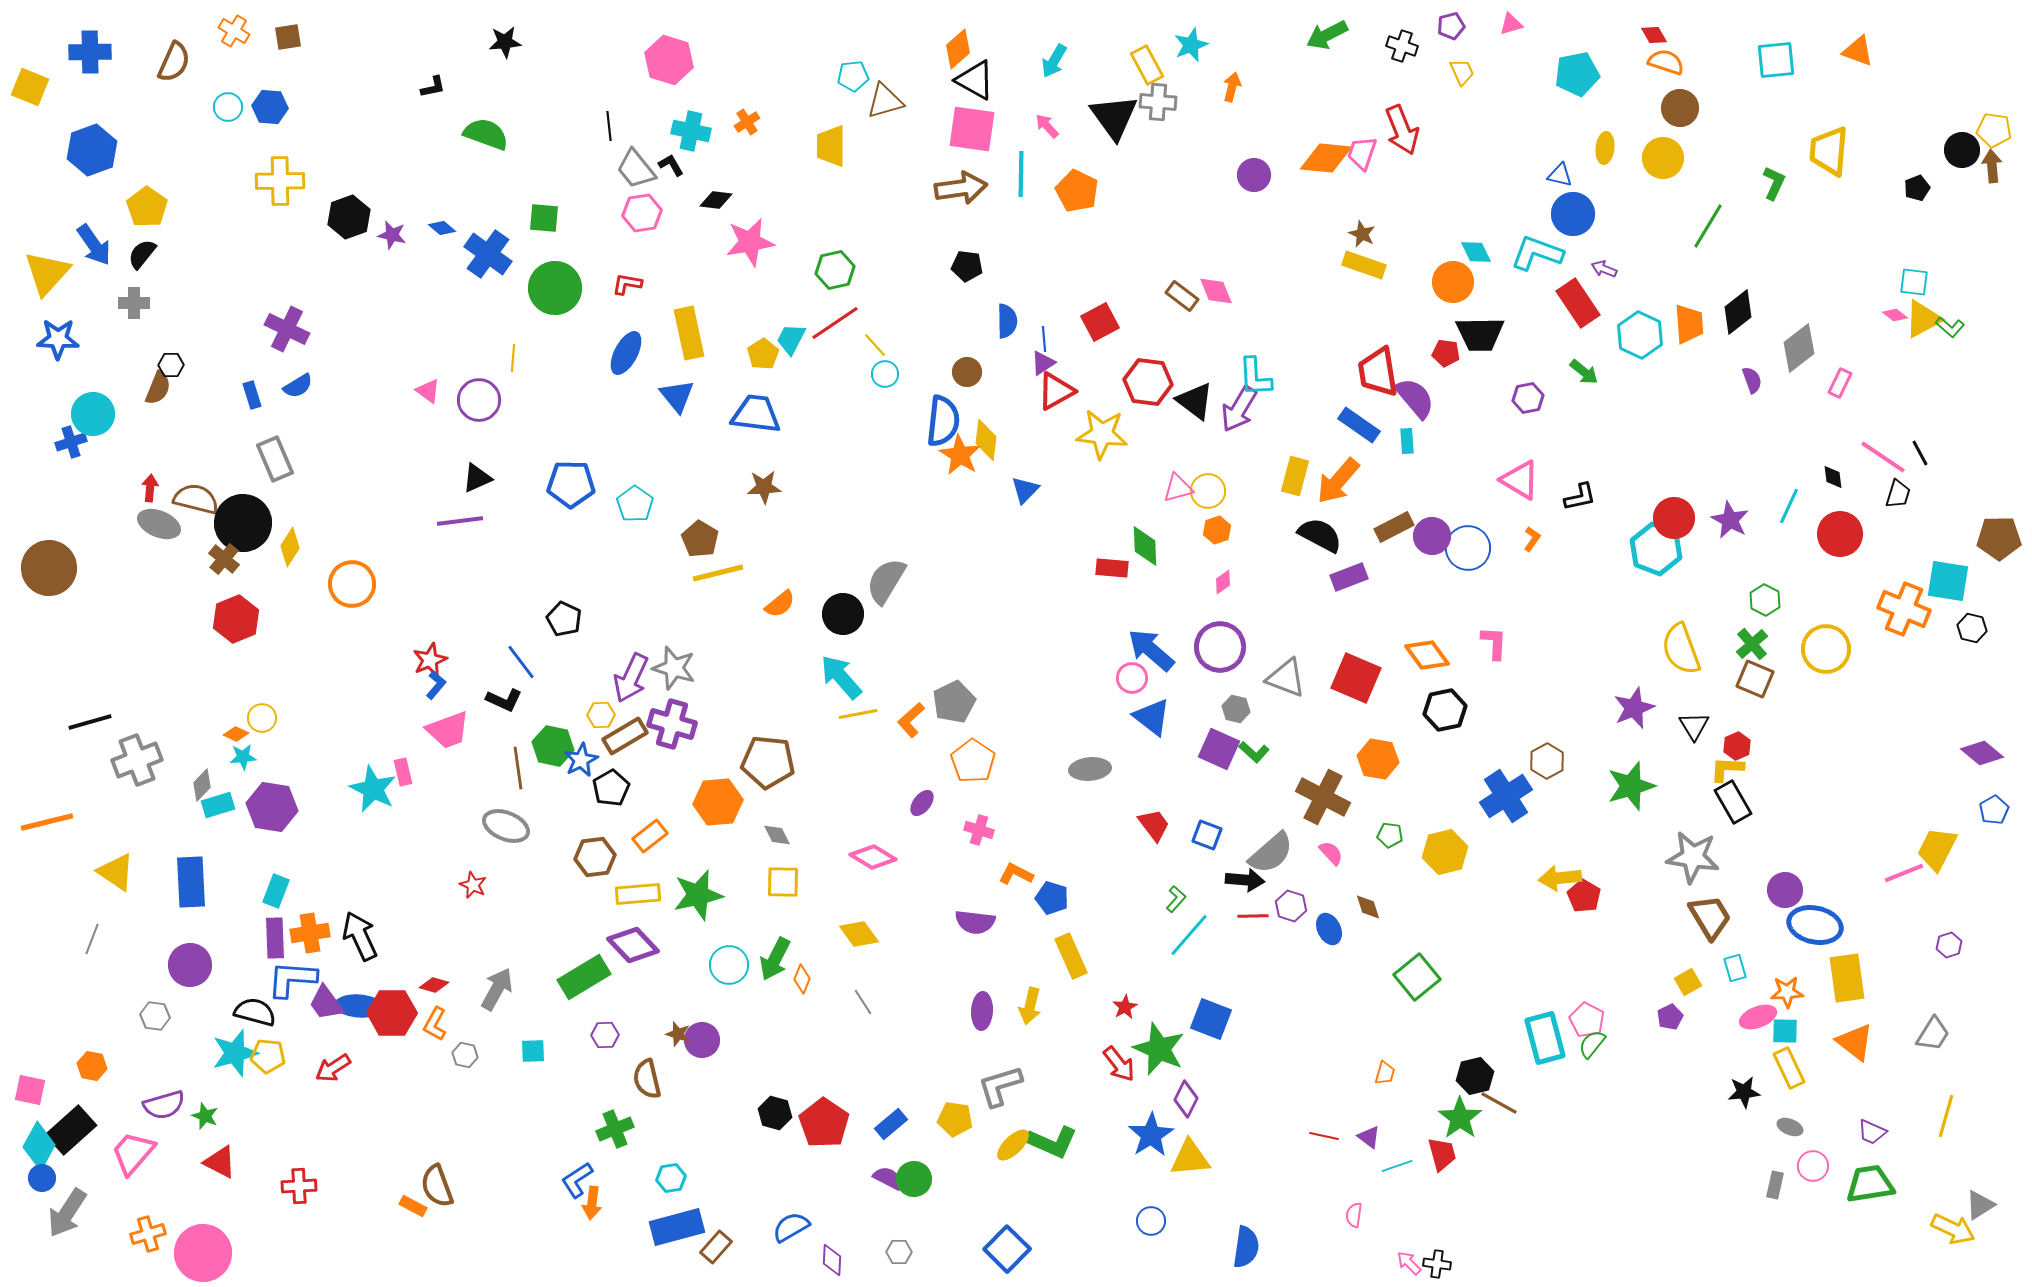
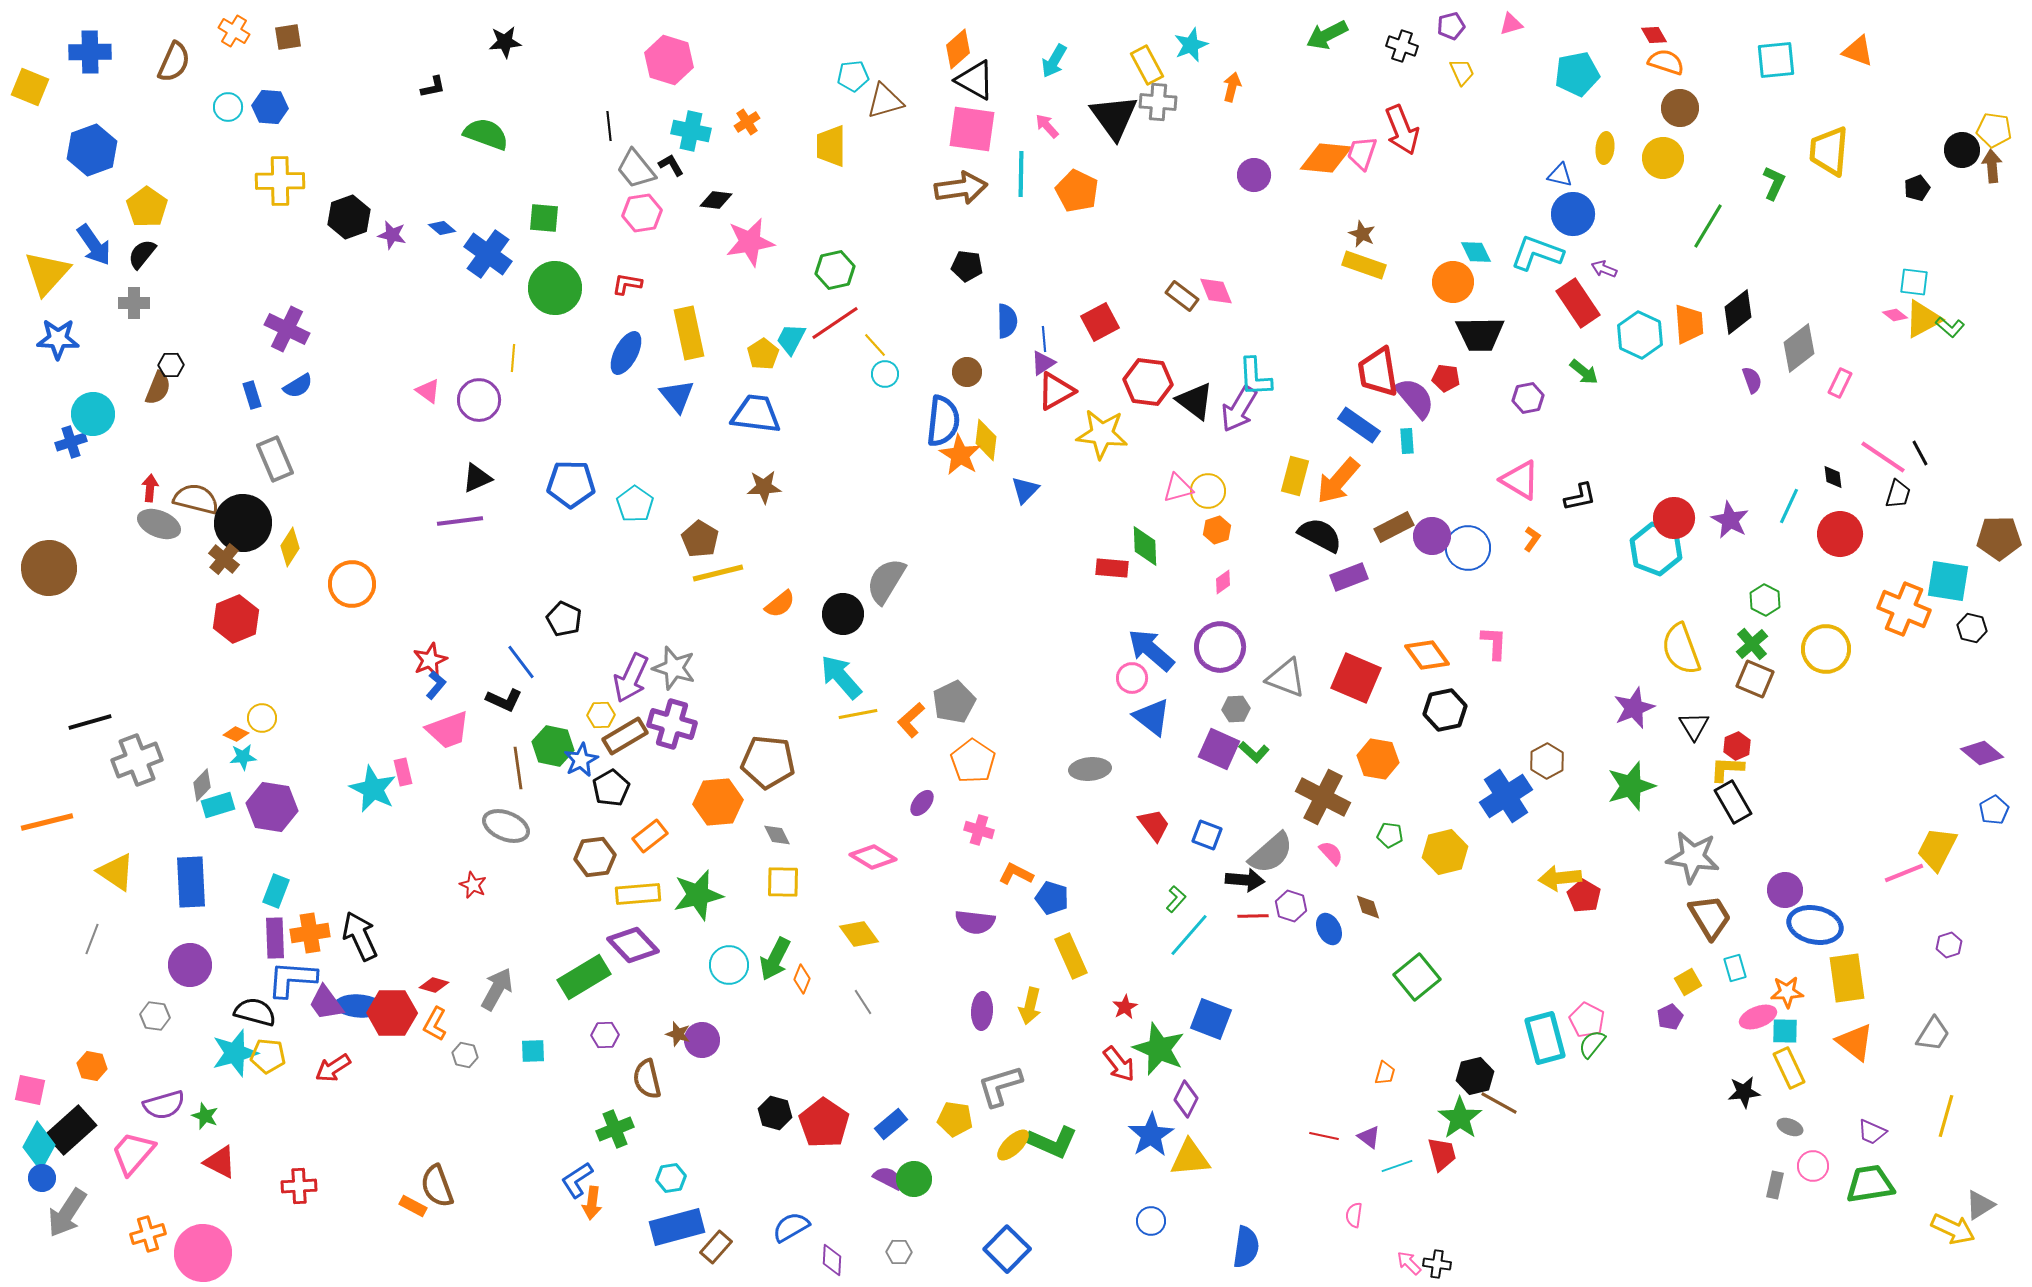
red pentagon at (1446, 353): moved 25 px down
gray hexagon at (1236, 709): rotated 16 degrees counterclockwise
